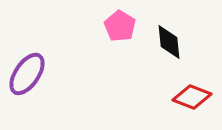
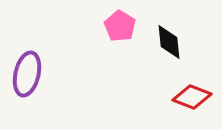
purple ellipse: rotated 21 degrees counterclockwise
